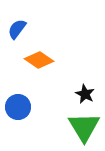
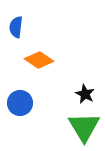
blue semicircle: moved 1 px left, 2 px up; rotated 30 degrees counterclockwise
blue circle: moved 2 px right, 4 px up
